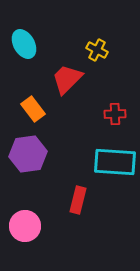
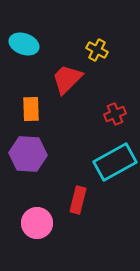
cyan ellipse: rotated 40 degrees counterclockwise
orange rectangle: moved 2 px left; rotated 35 degrees clockwise
red cross: rotated 20 degrees counterclockwise
purple hexagon: rotated 12 degrees clockwise
cyan rectangle: rotated 33 degrees counterclockwise
pink circle: moved 12 px right, 3 px up
